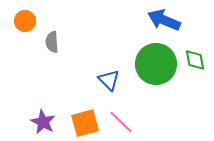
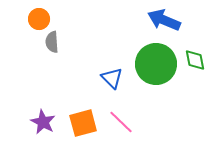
orange circle: moved 14 px right, 2 px up
blue triangle: moved 3 px right, 2 px up
orange square: moved 2 px left
